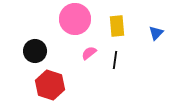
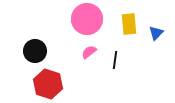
pink circle: moved 12 px right
yellow rectangle: moved 12 px right, 2 px up
pink semicircle: moved 1 px up
red hexagon: moved 2 px left, 1 px up
